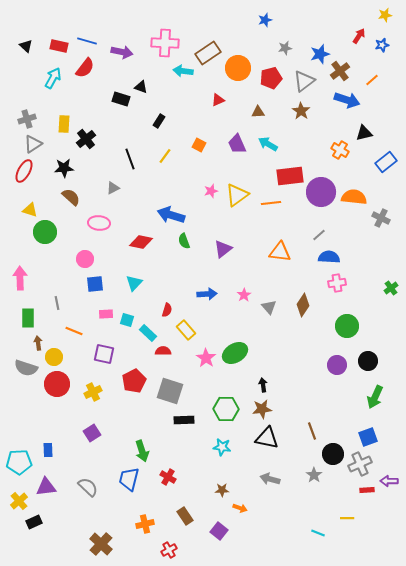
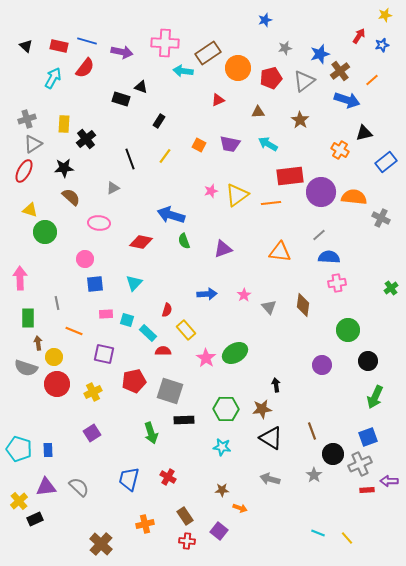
brown star at (301, 111): moved 1 px left, 9 px down
purple trapezoid at (237, 144): moved 7 px left; rotated 55 degrees counterclockwise
purple triangle at (223, 249): rotated 18 degrees clockwise
brown diamond at (303, 305): rotated 25 degrees counterclockwise
green circle at (347, 326): moved 1 px right, 4 px down
purple circle at (337, 365): moved 15 px left
red pentagon at (134, 381): rotated 15 degrees clockwise
black arrow at (263, 385): moved 13 px right
black triangle at (267, 438): moved 4 px right; rotated 20 degrees clockwise
green arrow at (142, 451): moved 9 px right, 18 px up
cyan pentagon at (19, 462): moved 13 px up; rotated 20 degrees clockwise
gray semicircle at (88, 487): moved 9 px left
yellow line at (347, 518): moved 20 px down; rotated 48 degrees clockwise
black rectangle at (34, 522): moved 1 px right, 3 px up
red cross at (169, 550): moved 18 px right, 9 px up; rotated 35 degrees clockwise
